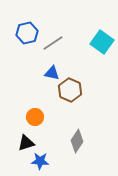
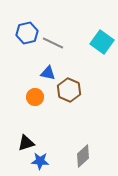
gray line: rotated 60 degrees clockwise
blue triangle: moved 4 px left
brown hexagon: moved 1 px left
orange circle: moved 20 px up
gray diamond: moved 6 px right, 15 px down; rotated 15 degrees clockwise
